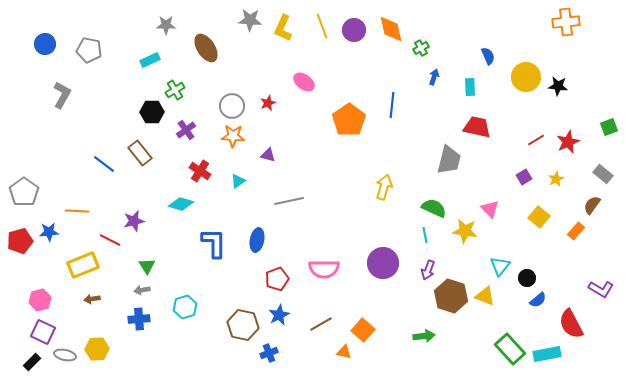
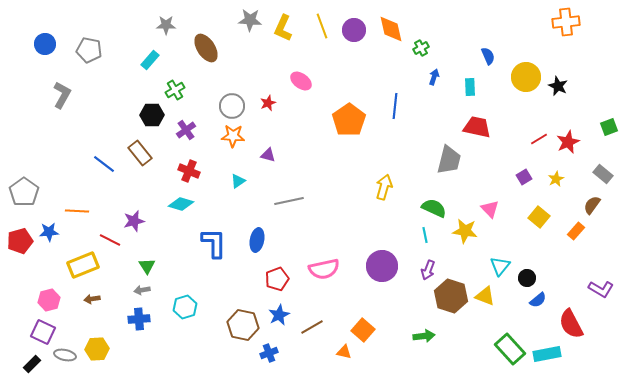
cyan rectangle at (150, 60): rotated 24 degrees counterclockwise
pink ellipse at (304, 82): moved 3 px left, 1 px up
black star at (558, 86): rotated 18 degrees clockwise
blue line at (392, 105): moved 3 px right, 1 px down
black hexagon at (152, 112): moved 3 px down
red line at (536, 140): moved 3 px right, 1 px up
red cross at (200, 171): moved 11 px left; rotated 10 degrees counterclockwise
purple circle at (383, 263): moved 1 px left, 3 px down
pink semicircle at (324, 269): rotated 12 degrees counterclockwise
pink hexagon at (40, 300): moved 9 px right
brown line at (321, 324): moved 9 px left, 3 px down
black rectangle at (32, 362): moved 2 px down
